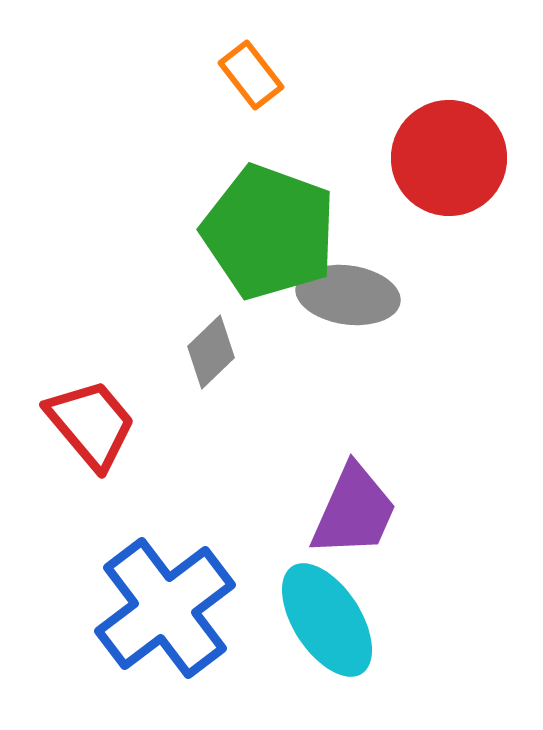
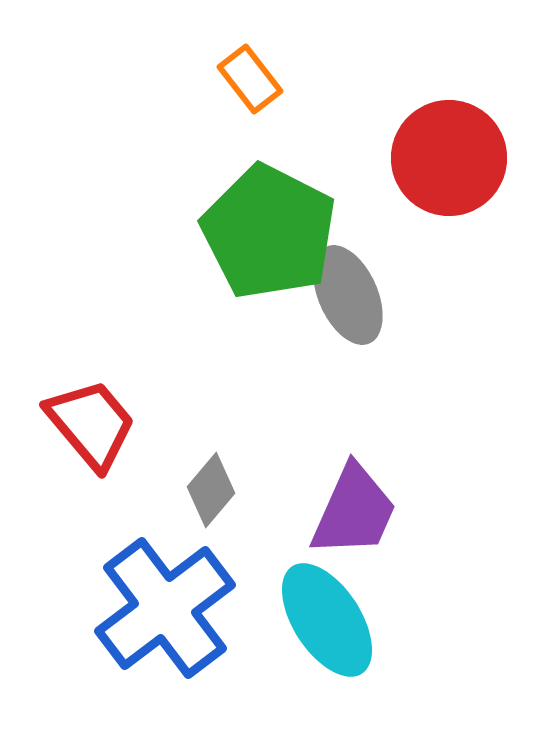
orange rectangle: moved 1 px left, 4 px down
green pentagon: rotated 7 degrees clockwise
gray ellipse: rotated 58 degrees clockwise
gray diamond: moved 138 px down; rotated 6 degrees counterclockwise
